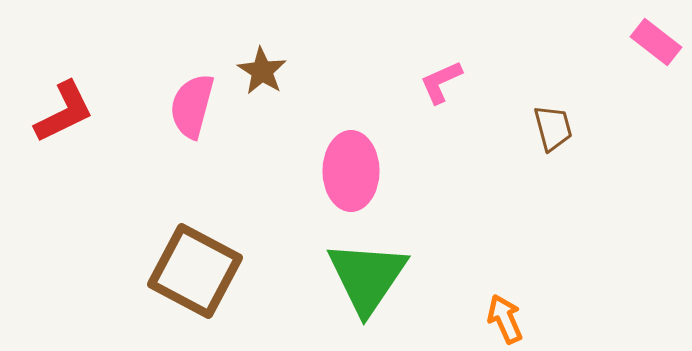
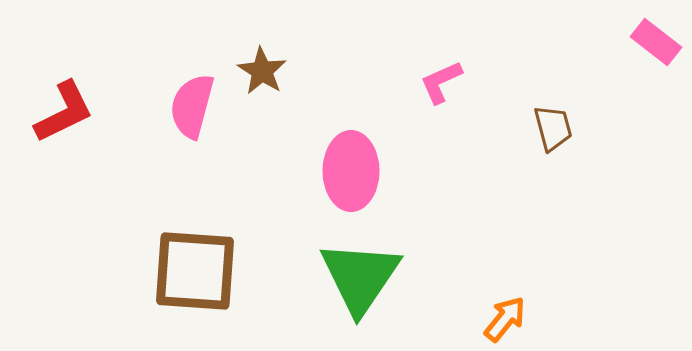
brown square: rotated 24 degrees counterclockwise
green triangle: moved 7 px left
orange arrow: rotated 63 degrees clockwise
